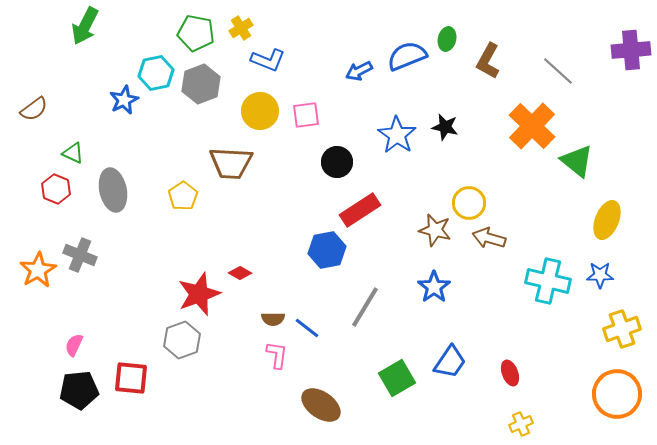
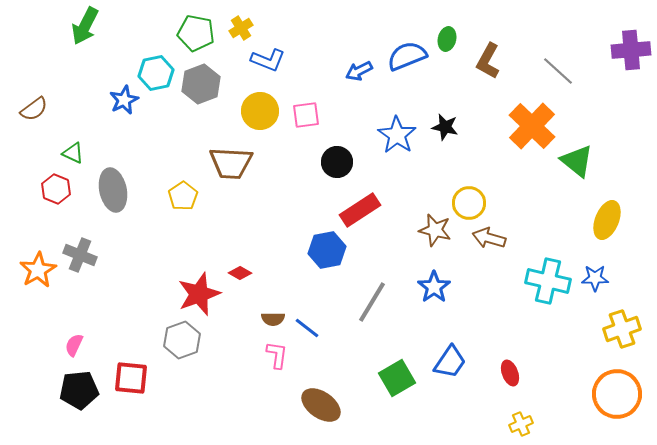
blue star at (600, 275): moved 5 px left, 3 px down
gray line at (365, 307): moved 7 px right, 5 px up
